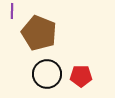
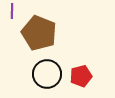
red pentagon: rotated 15 degrees counterclockwise
